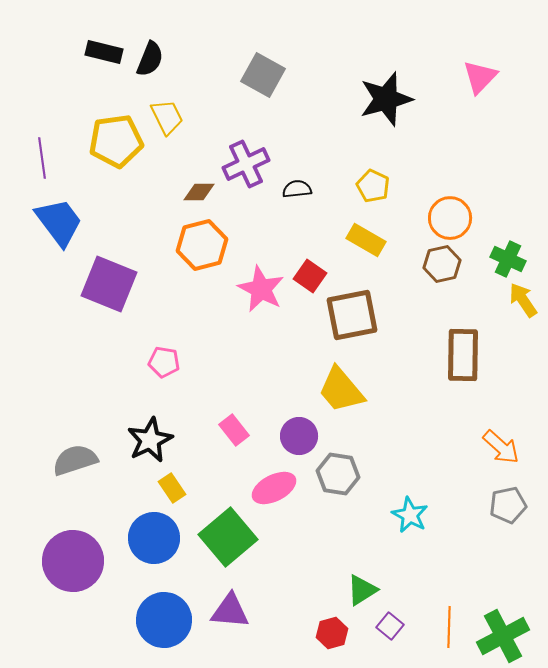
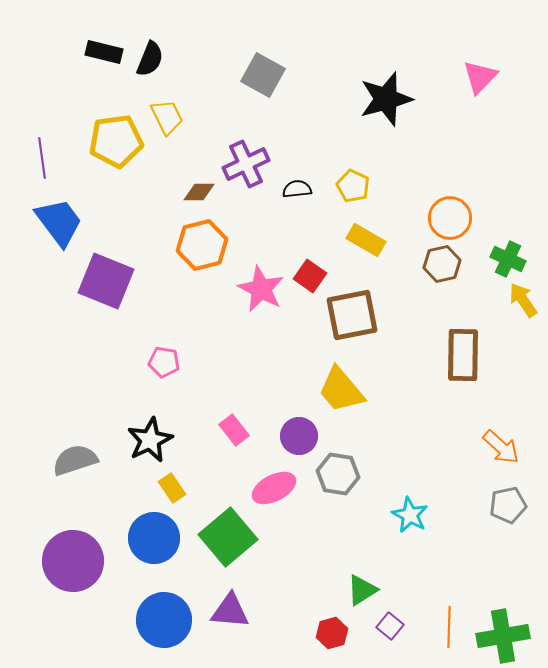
yellow pentagon at (373, 186): moved 20 px left
purple square at (109, 284): moved 3 px left, 3 px up
green cross at (503, 636): rotated 18 degrees clockwise
